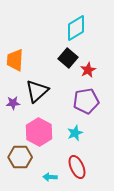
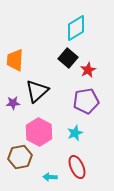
brown hexagon: rotated 10 degrees counterclockwise
